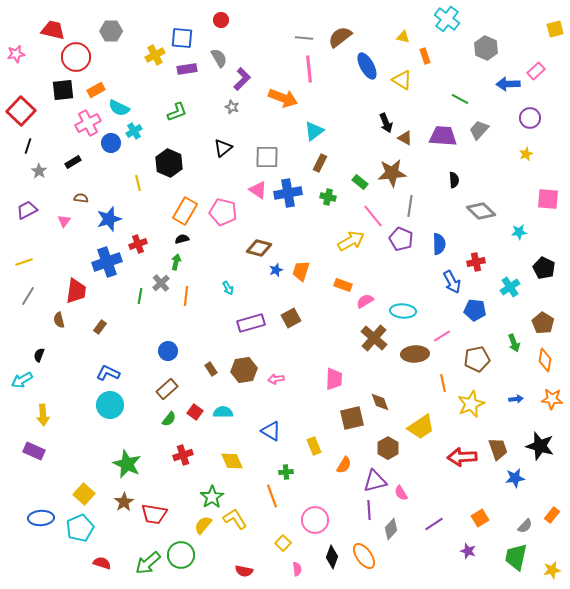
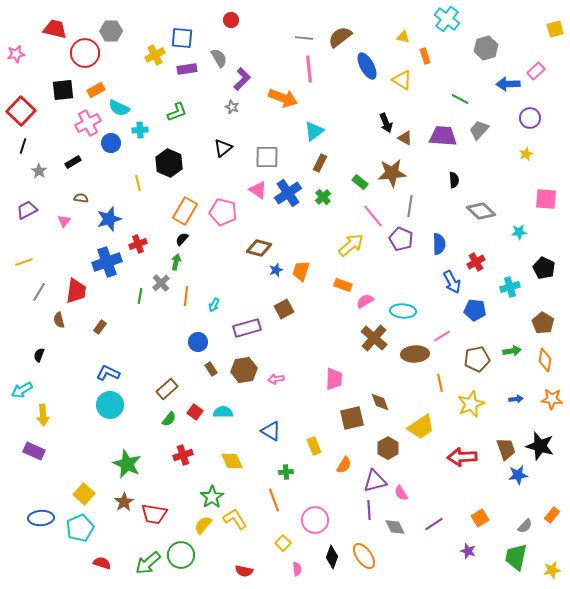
red circle at (221, 20): moved 10 px right
red trapezoid at (53, 30): moved 2 px right, 1 px up
gray hexagon at (486, 48): rotated 20 degrees clockwise
red circle at (76, 57): moved 9 px right, 4 px up
cyan cross at (134, 131): moved 6 px right, 1 px up; rotated 28 degrees clockwise
black line at (28, 146): moved 5 px left
blue cross at (288, 193): rotated 24 degrees counterclockwise
green cross at (328, 197): moved 5 px left; rotated 35 degrees clockwise
pink square at (548, 199): moved 2 px left
black semicircle at (182, 239): rotated 32 degrees counterclockwise
yellow arrow at (351, 241): moved 4 px down; rotated 12 degrees counterclockwise
red cross at (476, 262): rotated 18 degrees counterclockwise
cyan cross at (510, 287): rotated 18 degrees clockwise
cyan arrow at (228, 288): moved 14 px left, 17 px down; rotated 56 degrees clockwise
gray line at (28, 296): moved 11 px right, 4 px up
brown square at (291, 318): moved 7 px left, 9 px up
purple rectangle at (251, 323): moved 4 px left, 5 px down
green arrow at (514, 343): moved 2 px left, 8 px down; rotated 78 degrees counterclockwise
blue circle at (168, 351): moved 30 px right, 9 px up
cyan arrow at (22, 380): moved 10 px down
orange line at (443, 383): moved 3 px left
brown trapezoid at (498, 449): moved 8 px right
blue star at (515, 478): moved 3 px right, 3 px up
orange line at (272, 496): moved 2 px right, 4 px down
gray diamond at (391, 529): moved 4 px right, 2 px up; rotated 70 degrees counterclockwise
